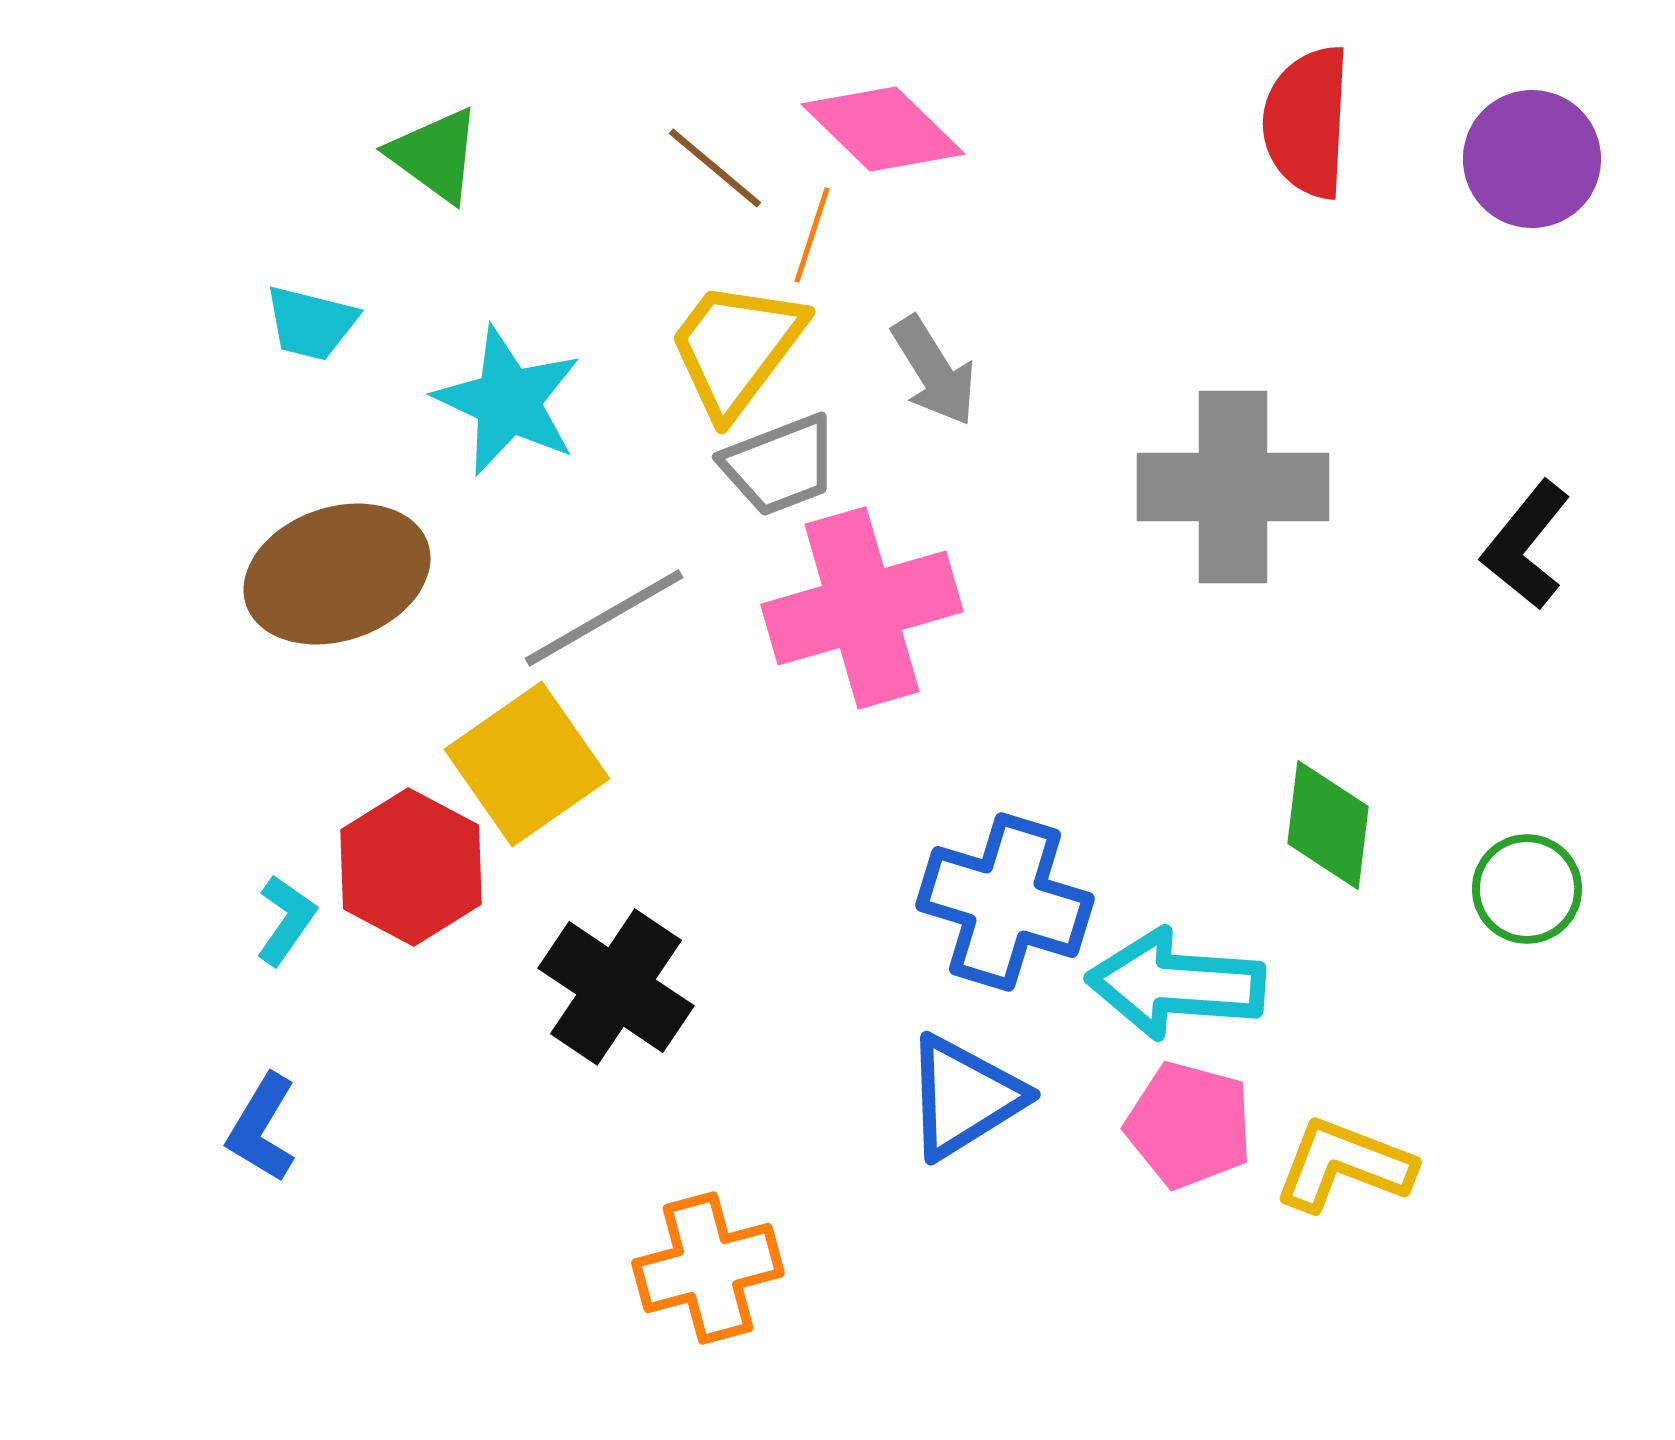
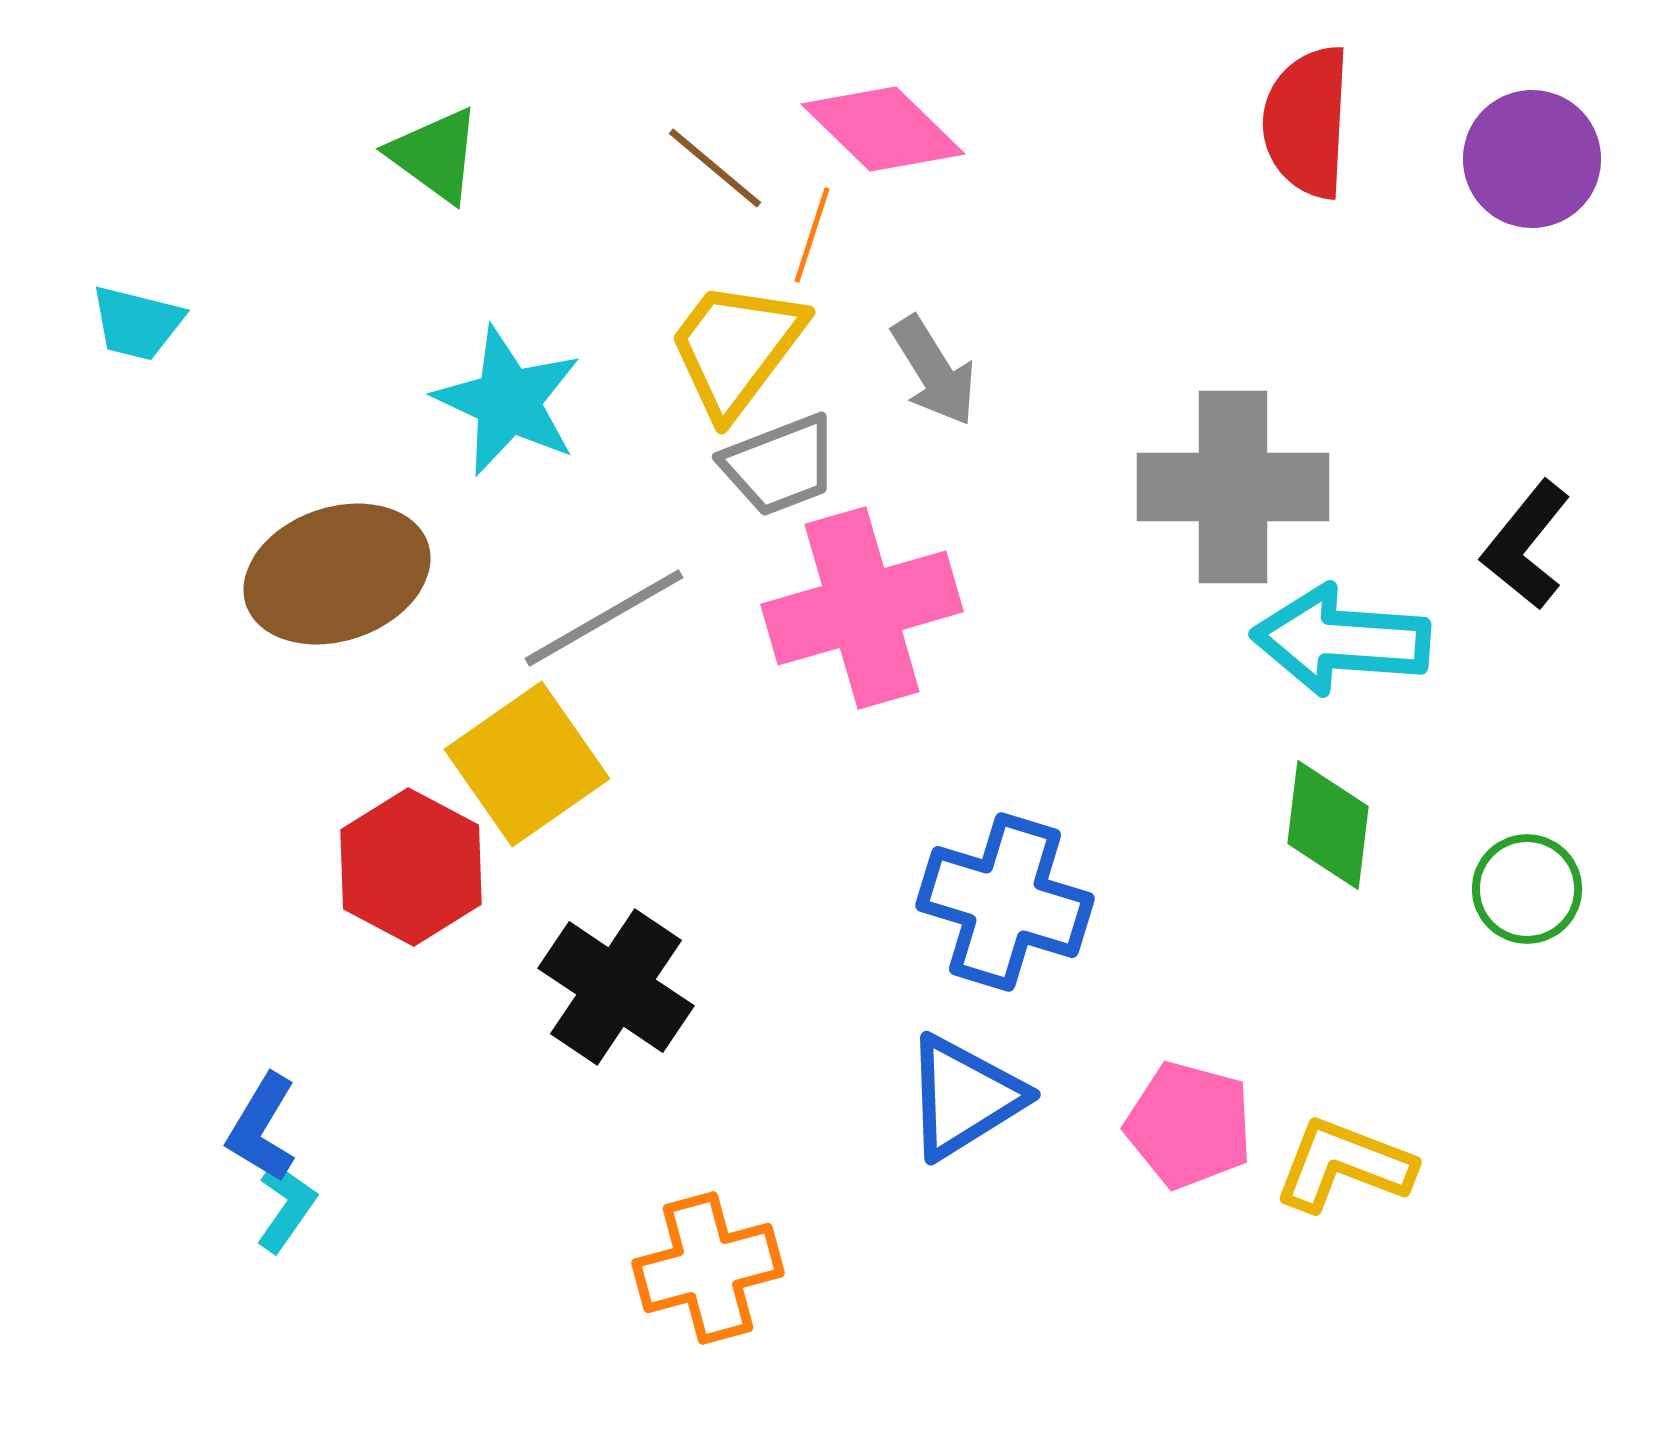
cyan trapezoid: moved 174 px left
cyan L-shape: moved 287 px down
cyan arrow: moved 165 px right, 344 px up
